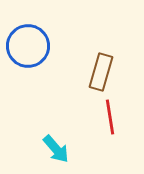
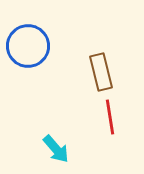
brown rectangle: rotated 30 degrees counterclockwise
